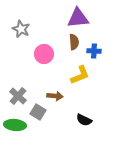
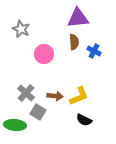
blue cross: rotated 24 degrees clockwise
yellow L-shape: moved 1 px left, 21 px down
gray cross: moved 8 px right, 3 px up
